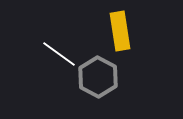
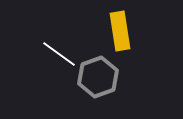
gray hexagon: rotated 12 degrees clockwise
